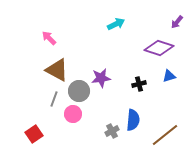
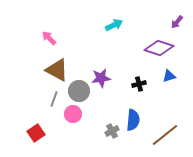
cyan arrow: moved 2 px left, 1 px down
red square: moved 2 px right, 1 px up
